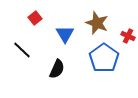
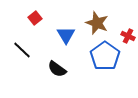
blue triangle: moved 1 px right, 1 px down
blue pentagon: moved 1 px right, 2 px up
black semicircle: rotated 102 degrees clockwise
